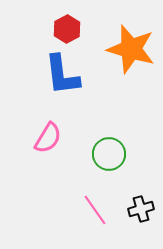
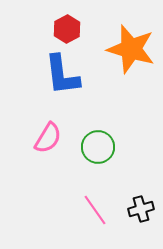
green circle: moved 11 px left, 7 px up
